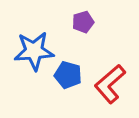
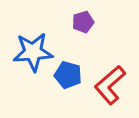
blue star: moved 1 px left, 1 px down
red L-shape: moved 1 px down
